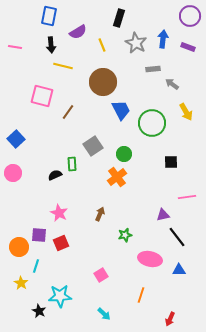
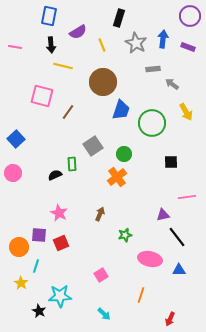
blue trapezoid at (121, 110): rotated 45 degrees clockwise
